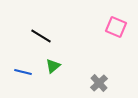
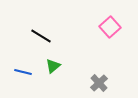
pink square: moved 6 px left; rotated 25 degrees clockwise
